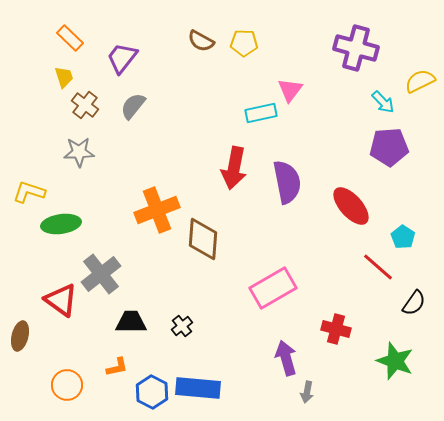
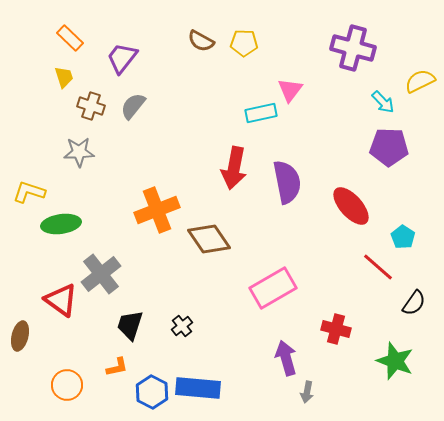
purple cross: moved 3 px left
brown cross: moved 6 px right, 1 px down; rotated 20 degrees counterclockwise
purple pentagon: rotated 6 degrees clockwise
brown diamond: moved 6 px right; rotated 39 degrees counterclockwise
black trapezoid: moved 1 px left, 3 px down; rotated 72 degrees counterclockwise
